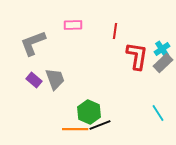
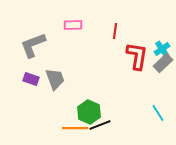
gray L-shape: moved 2 px down
purple rectangle: moved 3 px left, 1 px up; rotated 21 degrees counterclockwise
orange line: moved 1 px up
